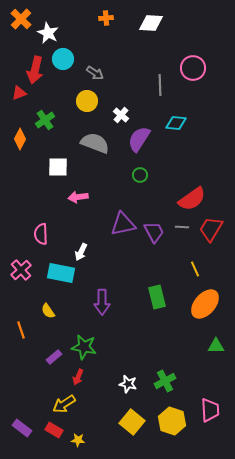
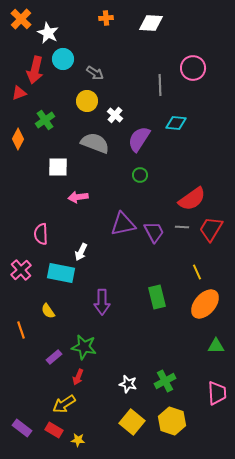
white cross at (121, 115): moved 6 px left
orange diamond at (20, 139): moved 2 px left
yellow line at (195, 269): moved 2 px right, 3 px down
pink trapezoid at (210, 410): moved 7 px right, 17 px up
